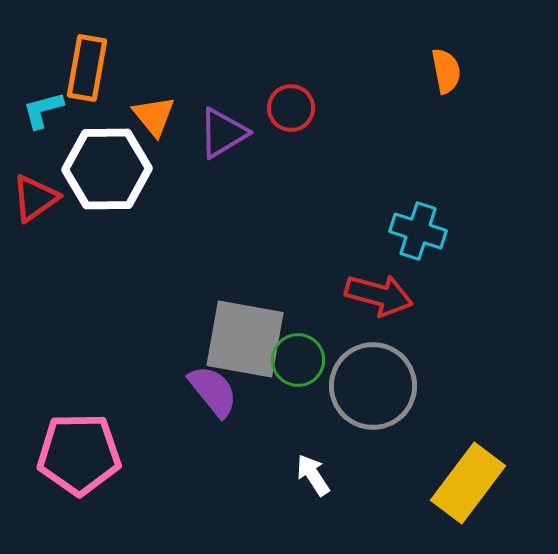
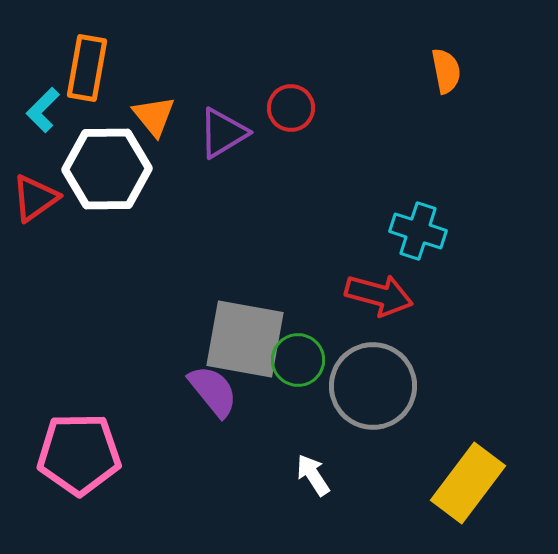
cyan L-shape: rotated 30 degrees counterclockwise
